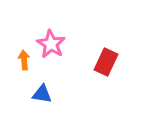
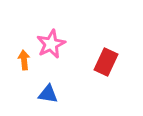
pink star: rotated 16 degrees clockwise
blue triangle: moved 6 px right
